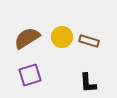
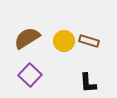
yellow circle: moved 2 px right, 4 px down
purple square: rotated 30 degrees counterclockwise
